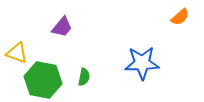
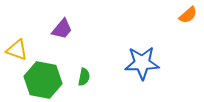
orange semicircle: moved 8 px right, 2 px up
purple trapezoid: moved 2 px down
yellow triangle: moved 3 px up
